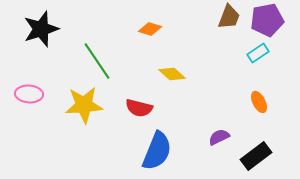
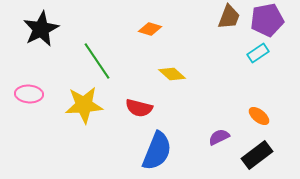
black star: rotated 9 degrees counterclockwise
orange ellipse: moved 14 px down; rotated 25 degrees counterclockwise
black rectangle: moved 1 px right, 1 px up
